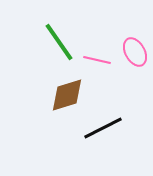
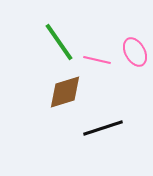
brown diamond: moved 2 px left, 3 px up
black line: rotated 9 degrees clockwise
